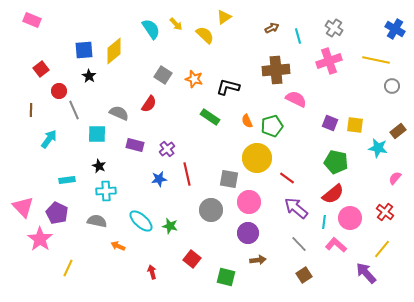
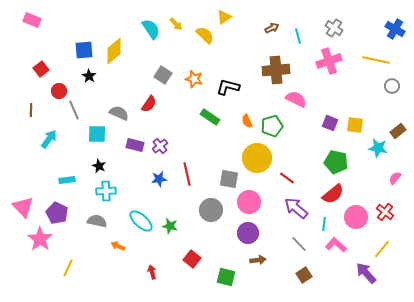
purple cross at (167, 149): moved 7 px left, 3 px up
pink circle at (350, 218): moved 6 px right, 1 px up
cyan line at (324, 222): moved 2 px down
